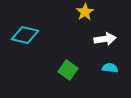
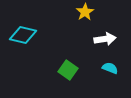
cyan diamond: moved 2 px left
cyan semicircle: rotated 14 degrees clockwise
